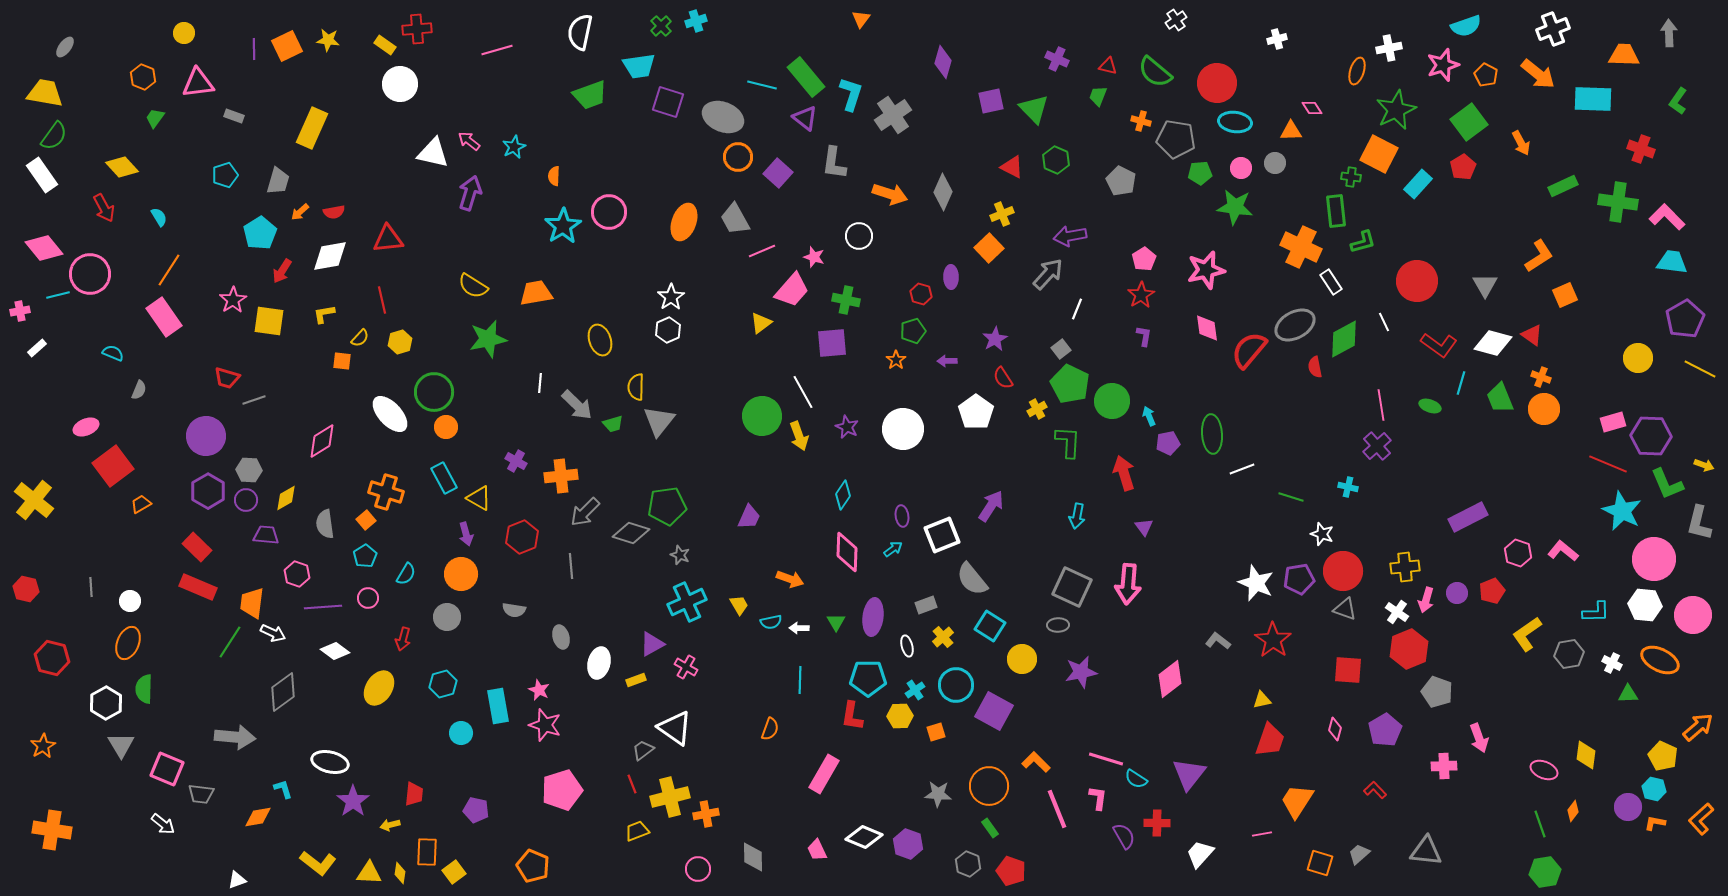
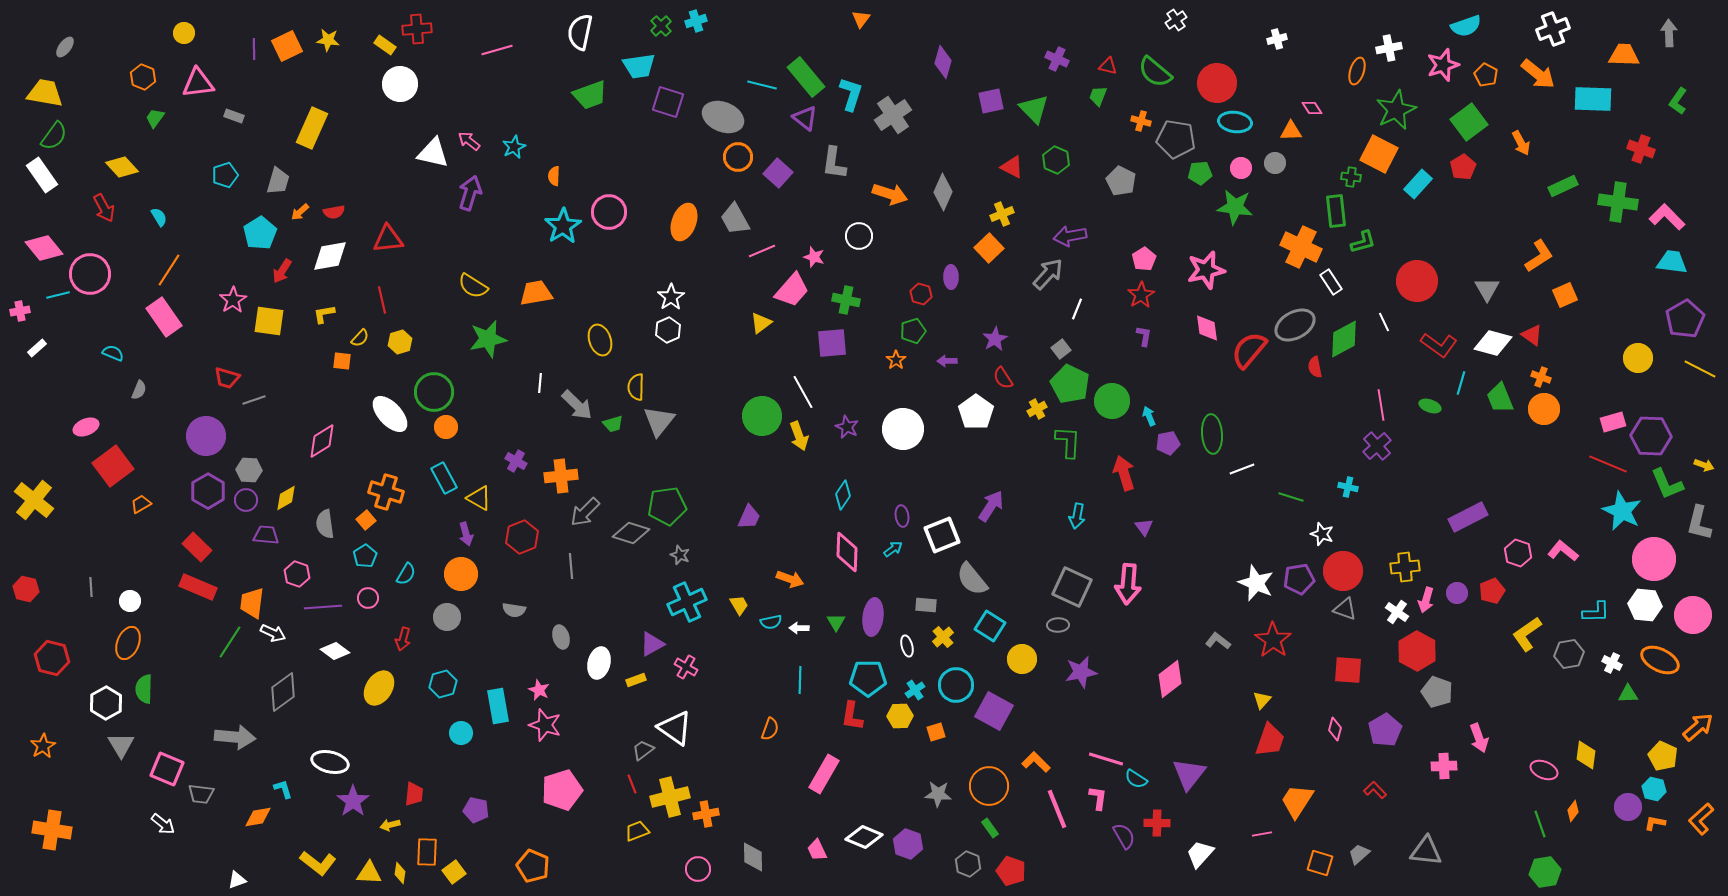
gray triangle at (1485, 285): moved 2 px right, 4 px down
gray rectangle at (926, 605): rotated 25 degrees clockwise
red hexagon at (1409, 649): moved 8 px right, 2 px down; rotated 9 degrees counterclockwise
yellow triangle at (1262, 700): rotated 36 degrees counterclockwise
